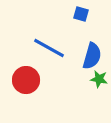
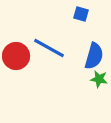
blue semicircle: moved 2 px right
red circle: moved 10 px left, 24 px up
